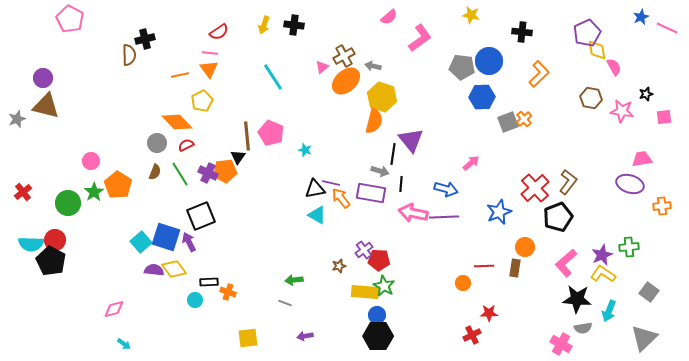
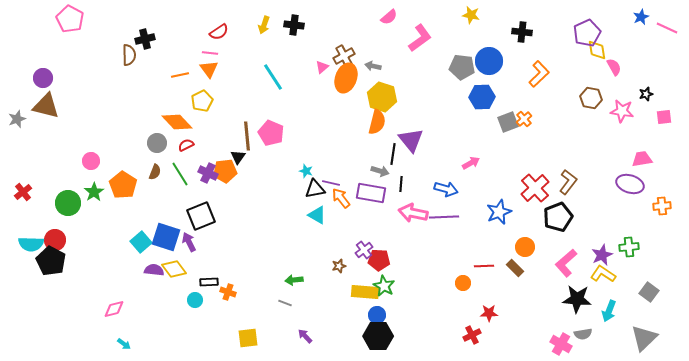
orange ellipse at (346, 81): moved 3 px up; rotated 28 degrees counterclockwise
orange semicircle at (374, 121): moved 3 px right, 1 px down
cyan star at (305, 150): moved 1 px right, 21 px down
pink arrow at (471, 163): rotated 12 degrees clockwise
orange pentagon at (118, 185): moved 5 px right
brown rectangle at (515, 268): rotated 54 degrees counterclockwise
gray semicircle at (583, 328): moved 6 px down
purple arrow at (305, 336): rotated 56 degrees clockwise
